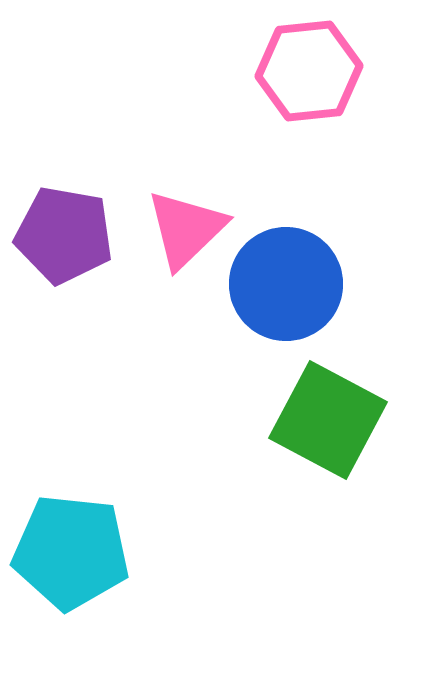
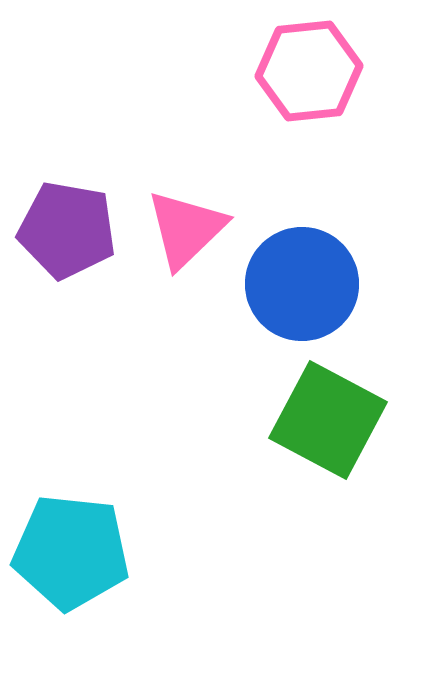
purple pentagon: moved 3 px right, 5 px up
blue circle: moved 16 px right
